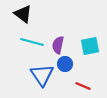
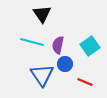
black triangle: moved 19 px right; rotated 18 degrees clockwise
cyan square: rotated 24 degrees counterclockwise
red line: moved 2 px right, 4 px up
